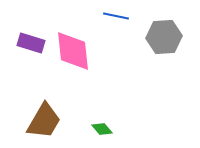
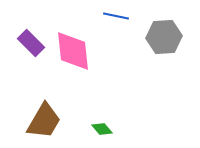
purple rectangle: rotated 28 degrees clockwise
